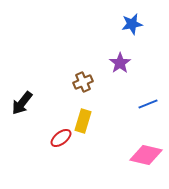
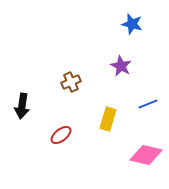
blue star: rotated 25 degrees clockwise
purple star: moved 1 px right, 3 px down; rotated 10 degrees counterclockwise
brown cross: moved 12 px left
black arrow: moved 3 px down; rotated 30 degrees counterclockwise
yellow rectangle: moved 25 px right, 2 px up
red ellipse: moved 3 px up
